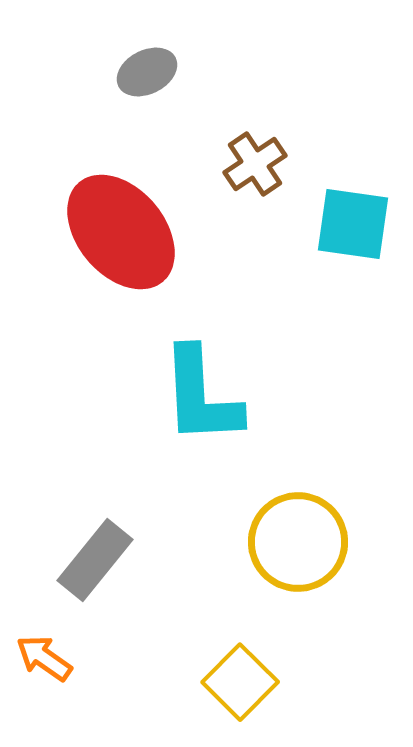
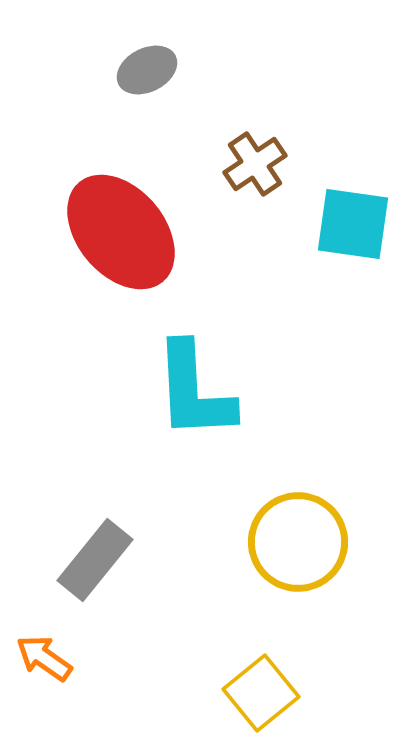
gray ellipse: moved 2 px up
cyan L-shape: moved 7 px left, 5 px up
yellow square: moved 21 px right, 11 px down; rotated 6 degrees clockwise
